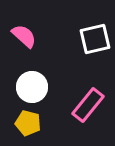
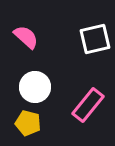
pink semicircle: moved 2 px right, 1 px down
white circle: moved 3 px right
